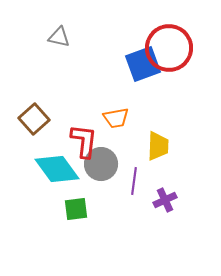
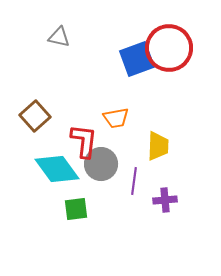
blue square: moved 6 px left, 5 px up
brown square: moved 1 px right, 3 px up
purple cross: rotated 20 degrees clockwise
